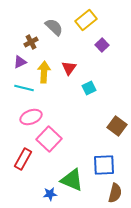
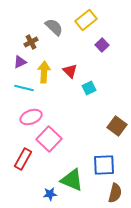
red triangle: moved 1 px right, 3 px down; rotated 21 degrees counterclockwise
